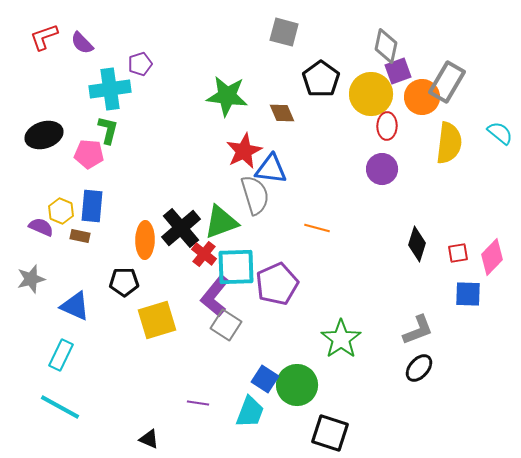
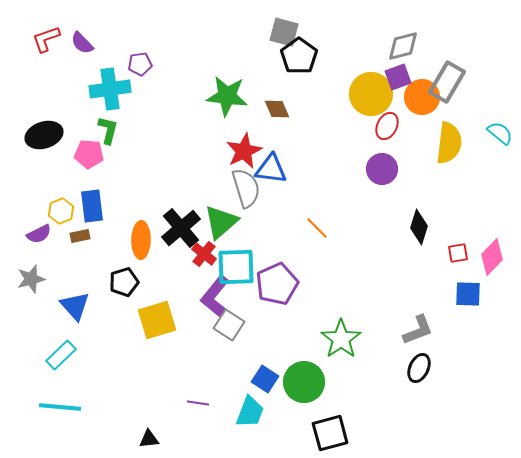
red L-shape at (44, 37): moved 2 px right, 2 px down
gray diamond at (386, 46): moved 17 px right; rotated 64 degrees clockwise
purple pentagon at (140, 64): rotated 10 degrees clockwise
purple square at (398, 71): moved 6 px down
black pentagon at (321, 79): moved 22 px left, 23 px up
brown diamond at (282, 113): moved 5 px left, 4 px up
red ellipse at (387, 126): rotated 24 degrees clockwise
gray semicircle at (255, 195): moved 9 px left, 7 px up
blue rectangle at (92, 206): rotated 12 degrees counterclockwise
yellow hexagon at (61, 211): rotated 15 degrees clockwise
green triangle at (221, 222): rotated 21 degrees counterclockwise
purple semicircle at (41, 227): moved 2 px left, 7 px down; rotated 130 degrees clockwise
orange line at (317, 228): rotated 30 degrees clockwise
brown rectangle at (80, 236): rotated 24 degrees counterclockwise
orange ellipse at (145, 240): moved 4 px left
black diamond at (417, 244): moved 2 px right, 17 px up
black pentagon at (124, 282): rotated 16 degrees counterclockwise
blue triangle at (75, 306): rotated 24 degrees clockwise
gray square at (226, 325): moved 3 px right
cyan rectangle at (61, 355): rotated 20 degrees clockwise
black ellipse at (419, 368): rotated 16 degrees counterclockwise
green circle at (297, 385): moved 7 px right, 3 px up
cyan line at (60, 407): rotated 24 degrees counterclockwise
black square at (330, 433): rotated 33 degrees counterclockwise
black triangle at (149, 439): rotated 30 degrees counterclockwise
